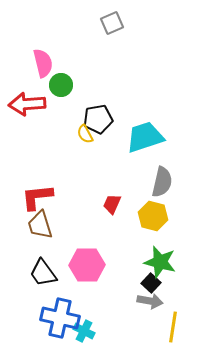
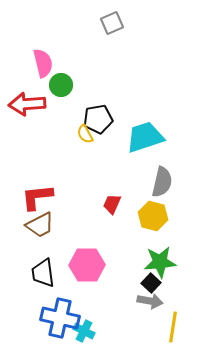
brown trapezoid: rotated 100 degrees counterclockwise
green star: rotated 20 degrees counterclockwise
black trapezoid: rotated 28 degrees clockwise
